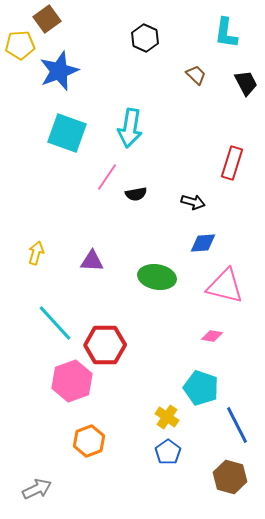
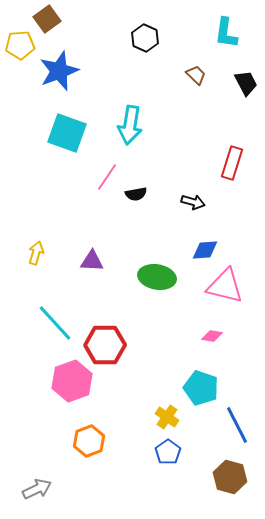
cyan arrow: moved 3 px up
blue diamond: moved 2 px right, 7 px down
